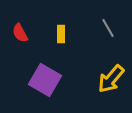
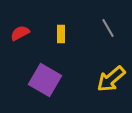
red semicircle: rotated 90 degrees clockwise
yellow arrow: rotated 8 degrees clockwise
